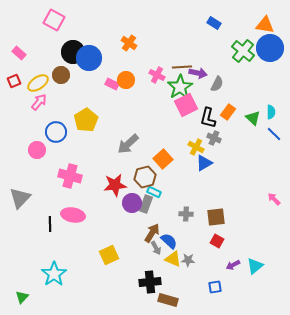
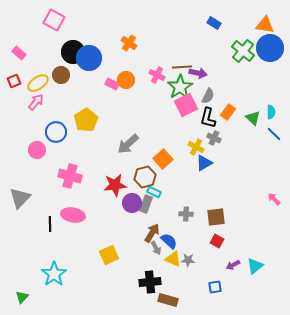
gray semicircle at (217, 84): moved 9 px left, 12 px down
pink arrow at (39, 102): moved 3 px left
